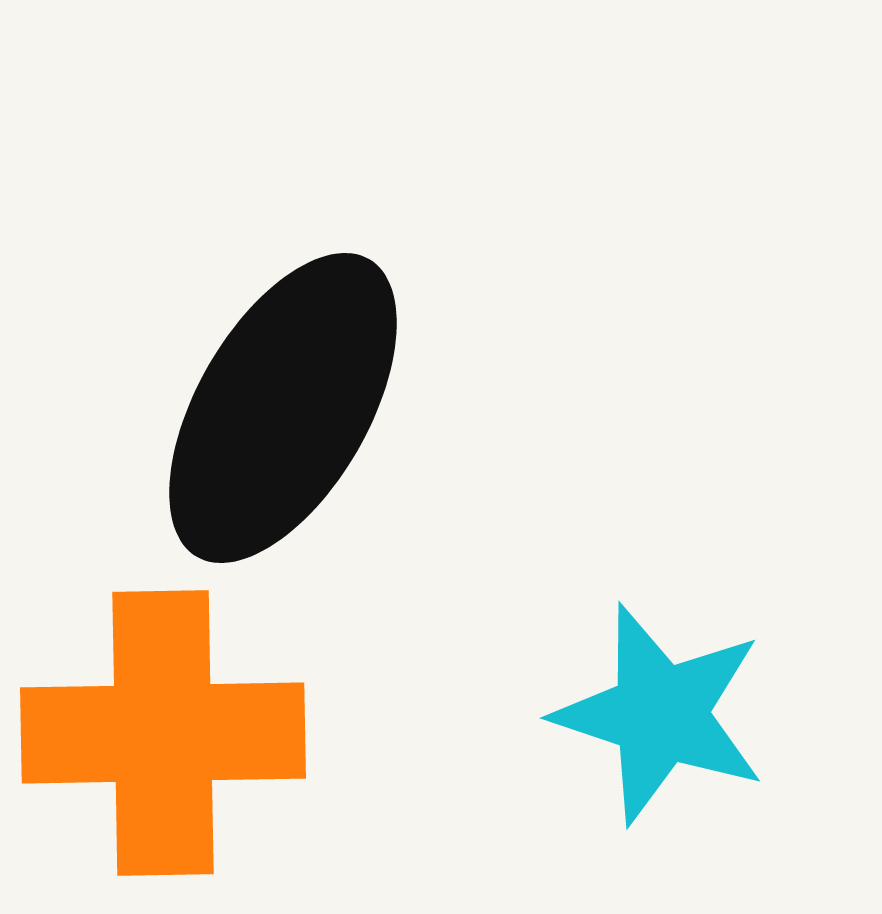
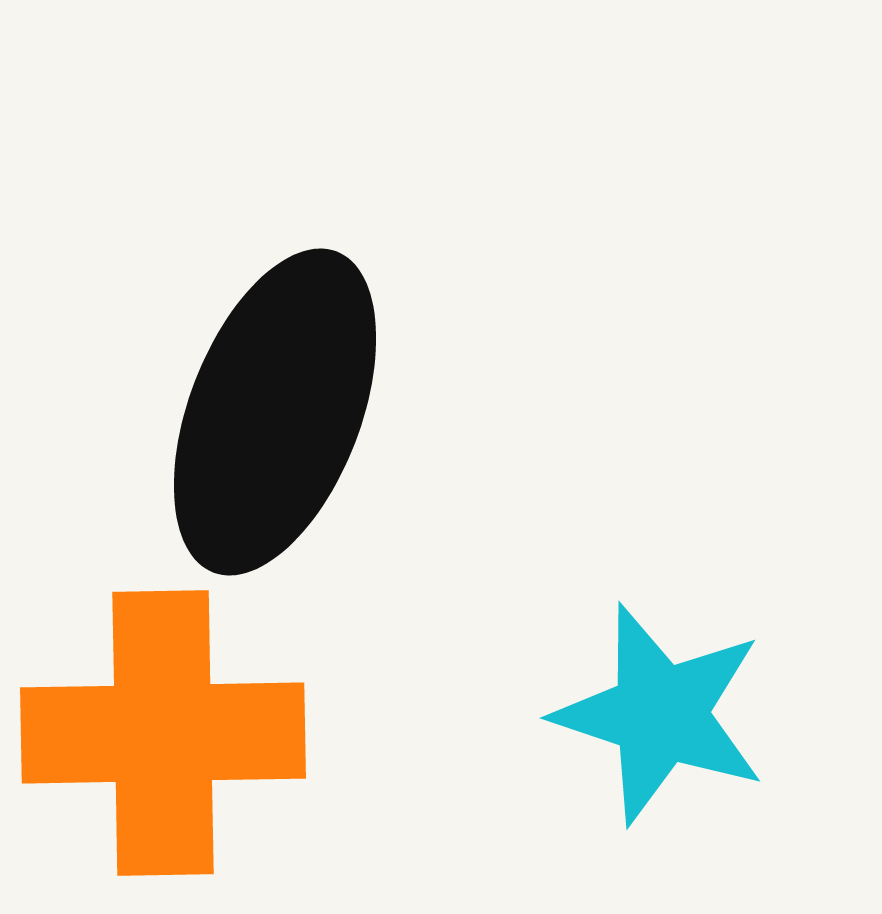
black ellipse: moved 8 px left, 4 px down; rotated 9 degrees counterclockwise
